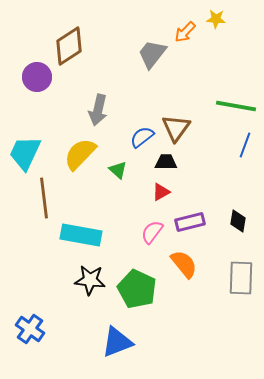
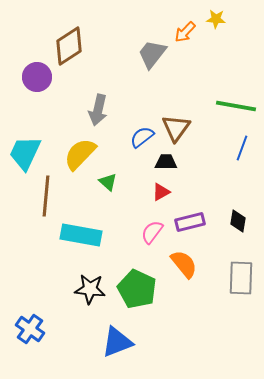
blue line: moved 3 px left, 3 px down
green triangle: moved 10 px left, 12 px down
brown line: moved 2 px right, 2 px up; rotated 12 degrees clockwise
black star: moved 9 px down
